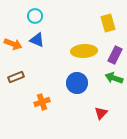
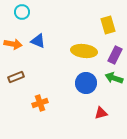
cyan circle: moved 13 px left, 4 px up
yellow rectangle: moved 2 px down
blue triangle: moved 1 px right, 1 px down
orange arrow: rotated 12 degrees counterclockwise
yellow ellipse: rotated 10 degrees clockwise
blue circle: moved 9 px right
orange cross: moved 2 px left, 1 px down
red triangle: rotated 32 degrees clockwise
